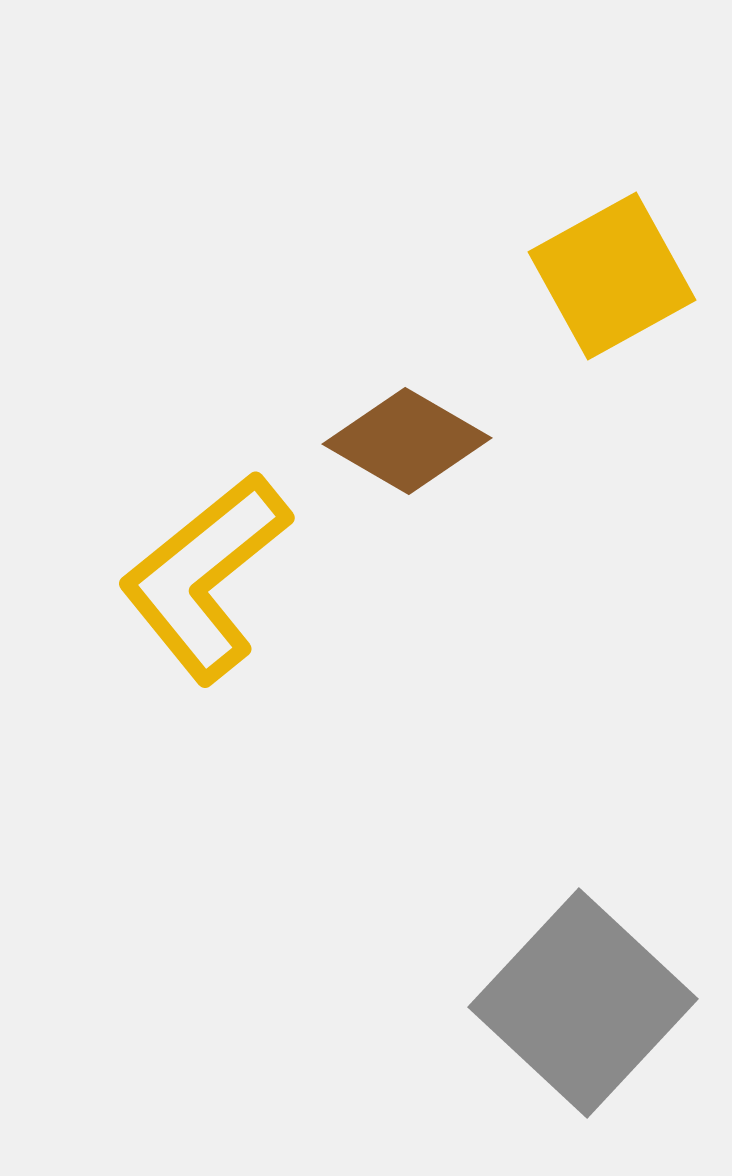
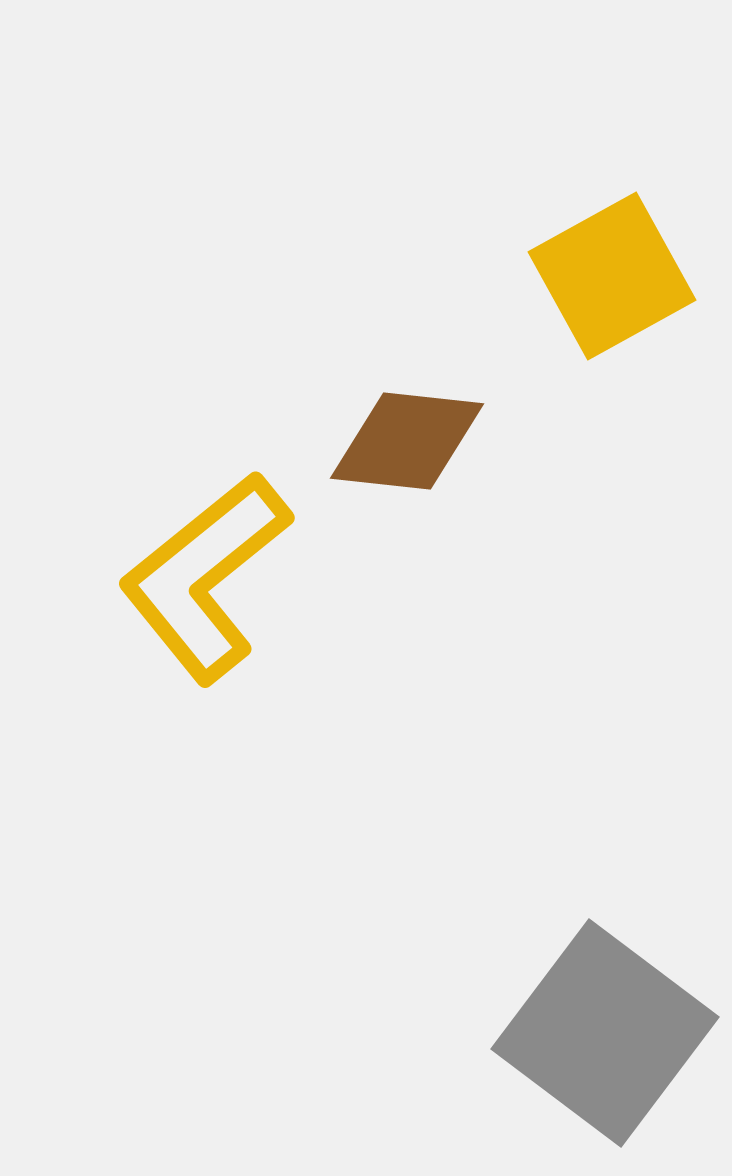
brown diamond: rotated 24 degrees counterclockwise
gray square: moved 22 px right, 30 px down; rotated 6 degrees counterclockwise
